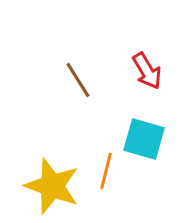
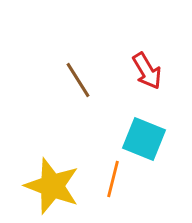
cyan square: rotated 6 degrees clockwise
orange line: moved 7 px right, 8 px down
